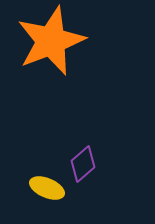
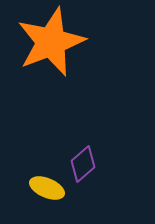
orange star: moved 1 px down
